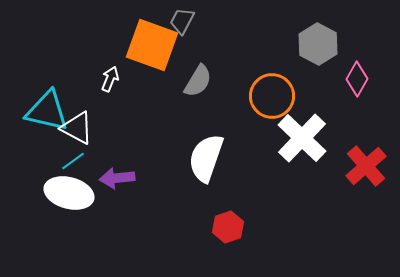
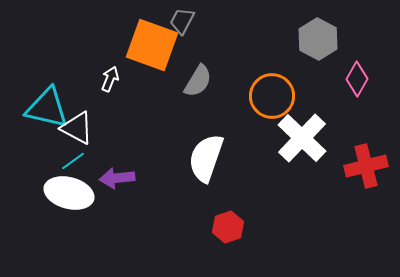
gray hexagon: moved 5 px up
cyan triangle: moved 3 px up
red cross: rotated 27 degrees clockwise
